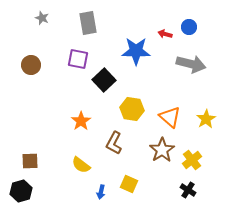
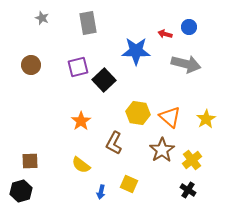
purple square: moved 8 px down; rotated 25 degrees counterclockwise
gray arrow: moved 5 px left
yellow hexagon: moved 6 px right, 4 px down
